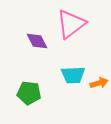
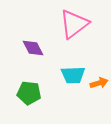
pink triangle: moved 3 px right
purple diamond: moved 4 px left, 7 px down
